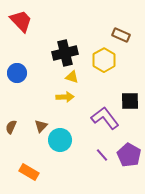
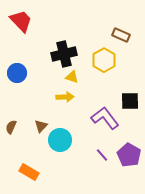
black cross: moved 1 px left, 1 px down
